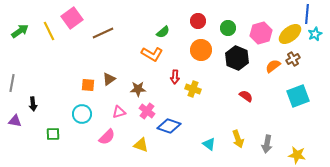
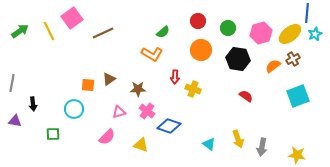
blue line: moved 1 px up
black hexagon: moved 1 px right, 1 px down; rotated 15 degrees counterclockwise
cyan circle: moved 8 px left, 5 px up
gray arrow: moved 5 px left, 3 px down
